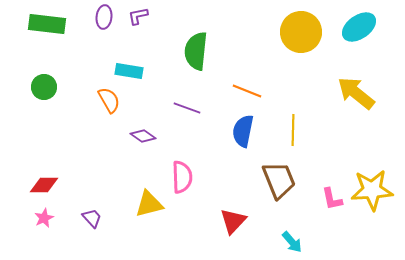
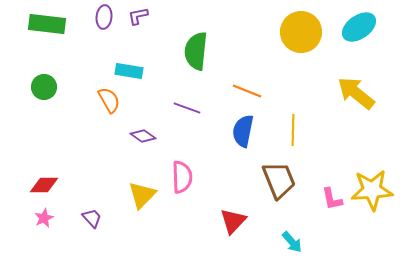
yellow triangle: moved 7 px left, 9 px up; rotated 32 degrees counterclockwise
